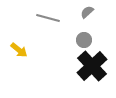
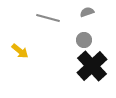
gray semicircle: rotated 24 degrees clockwise
yellow arrow: moved 1 px right, 1 px down
